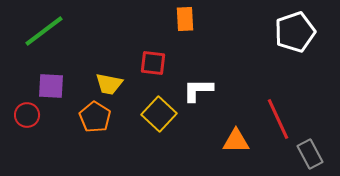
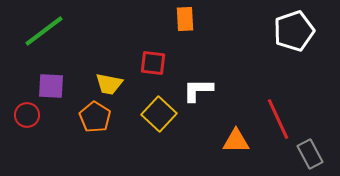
white pentagon: moved 1 px left, 1 px up
